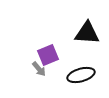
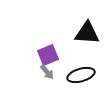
gray arrow: moved 8 px right, 3 px down
